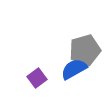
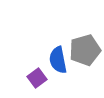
blue semicircle: moved 16 px left, 9 px up; rotated 72 degrees counterclockwise
